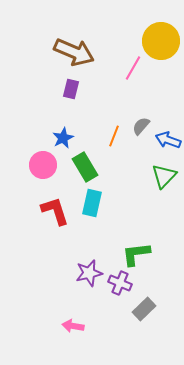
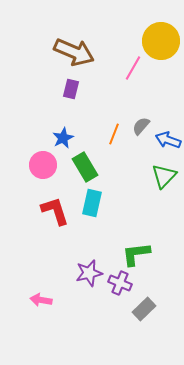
orange line: moved 2 px up
pink arrow: moved 32 px left, 26 px up
